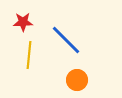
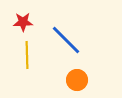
yellow line: moved 2 px left; rotated 8 degrees counterclockwise
